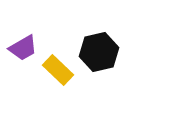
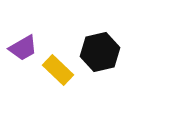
black hexagon: moved 1 px right
